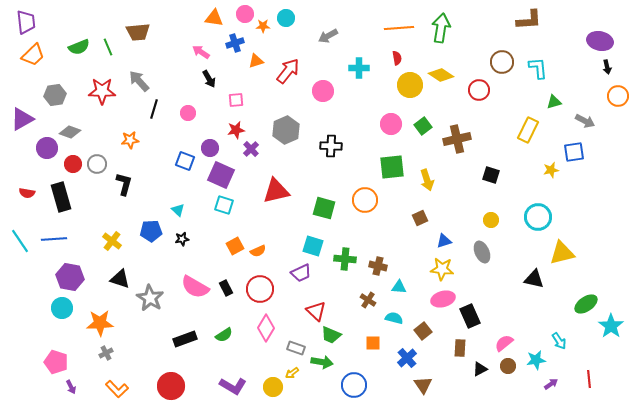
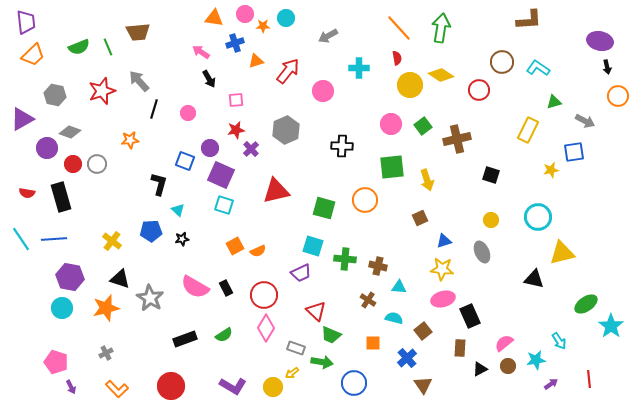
orange line at (399, 28): rotated 52 degrees clockwise
cyan L-shape at (538, 68): rotated 50 degrees counterclockwise
red star at (102, 91): rotated 20 degrees counterclockwise
gray hexagon at (55, 95): rotated 20 degrees clockwise
black cross at (331, 146): moved 11 px right
black L-shape at (124, 184): moved 35 px right
cyan line at (20, 241): moved 1 px right, 2 px up
red circle at (260, 289): moved 4 px right, 6 px down
orange star at (100, 323): moved 6 px right, 15 px up; rotated 12 degrees counterclockwise
blue circle at (354, 385): moved 2 px up
